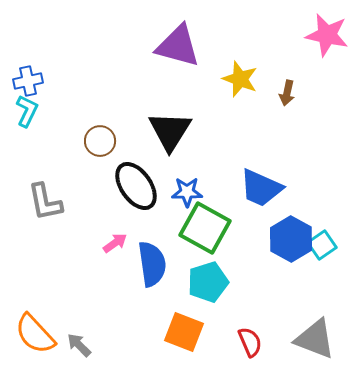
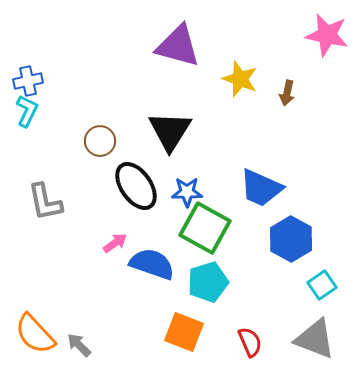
cyan square: moved 40 px down
blue semicircle: rotated 63 degrees counterclockwise
